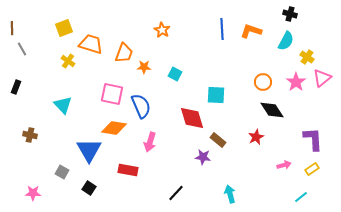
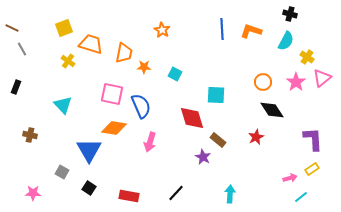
brown line at (12, 28): rotated 64 degrees counterclockwise
orange trapezoid at (124, 53): rotated 10 degrees counterclockwise
purple star at (203, 157): rotated 21 degrees clockwise
pink arrow at (284, 165): moved 6 px right, 13 px down
red rectangle at (128, 170): moved 1 px right, 26 px down
cyan arrow at (230, 194): rotated 18 degrees clockwise
